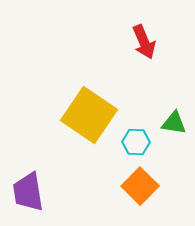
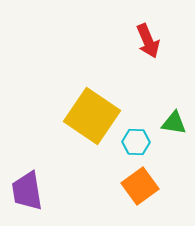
red arrow: moved 4 px right, 1 px up
yellow square: moved 3 px right, 1 px down
orange square: rotated 9 degrees clockwise
purple trapezoid: moved 1 px left, 1 px up
